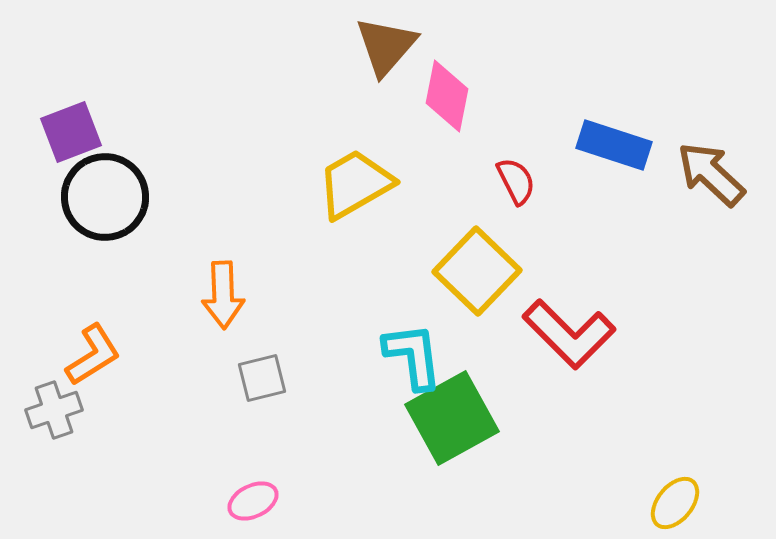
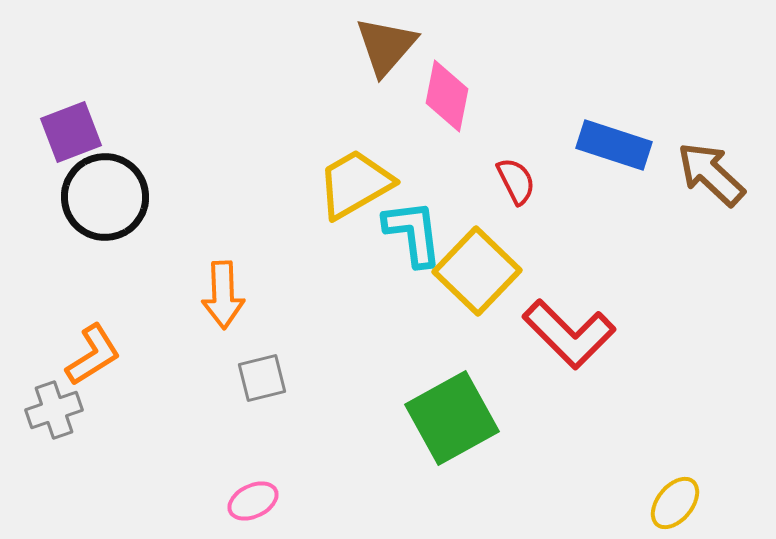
cyan L-shape: moved 123 px up
